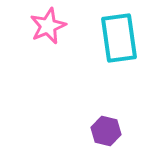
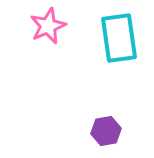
purple hexagon: rotated 24 degrees counterclockwise
